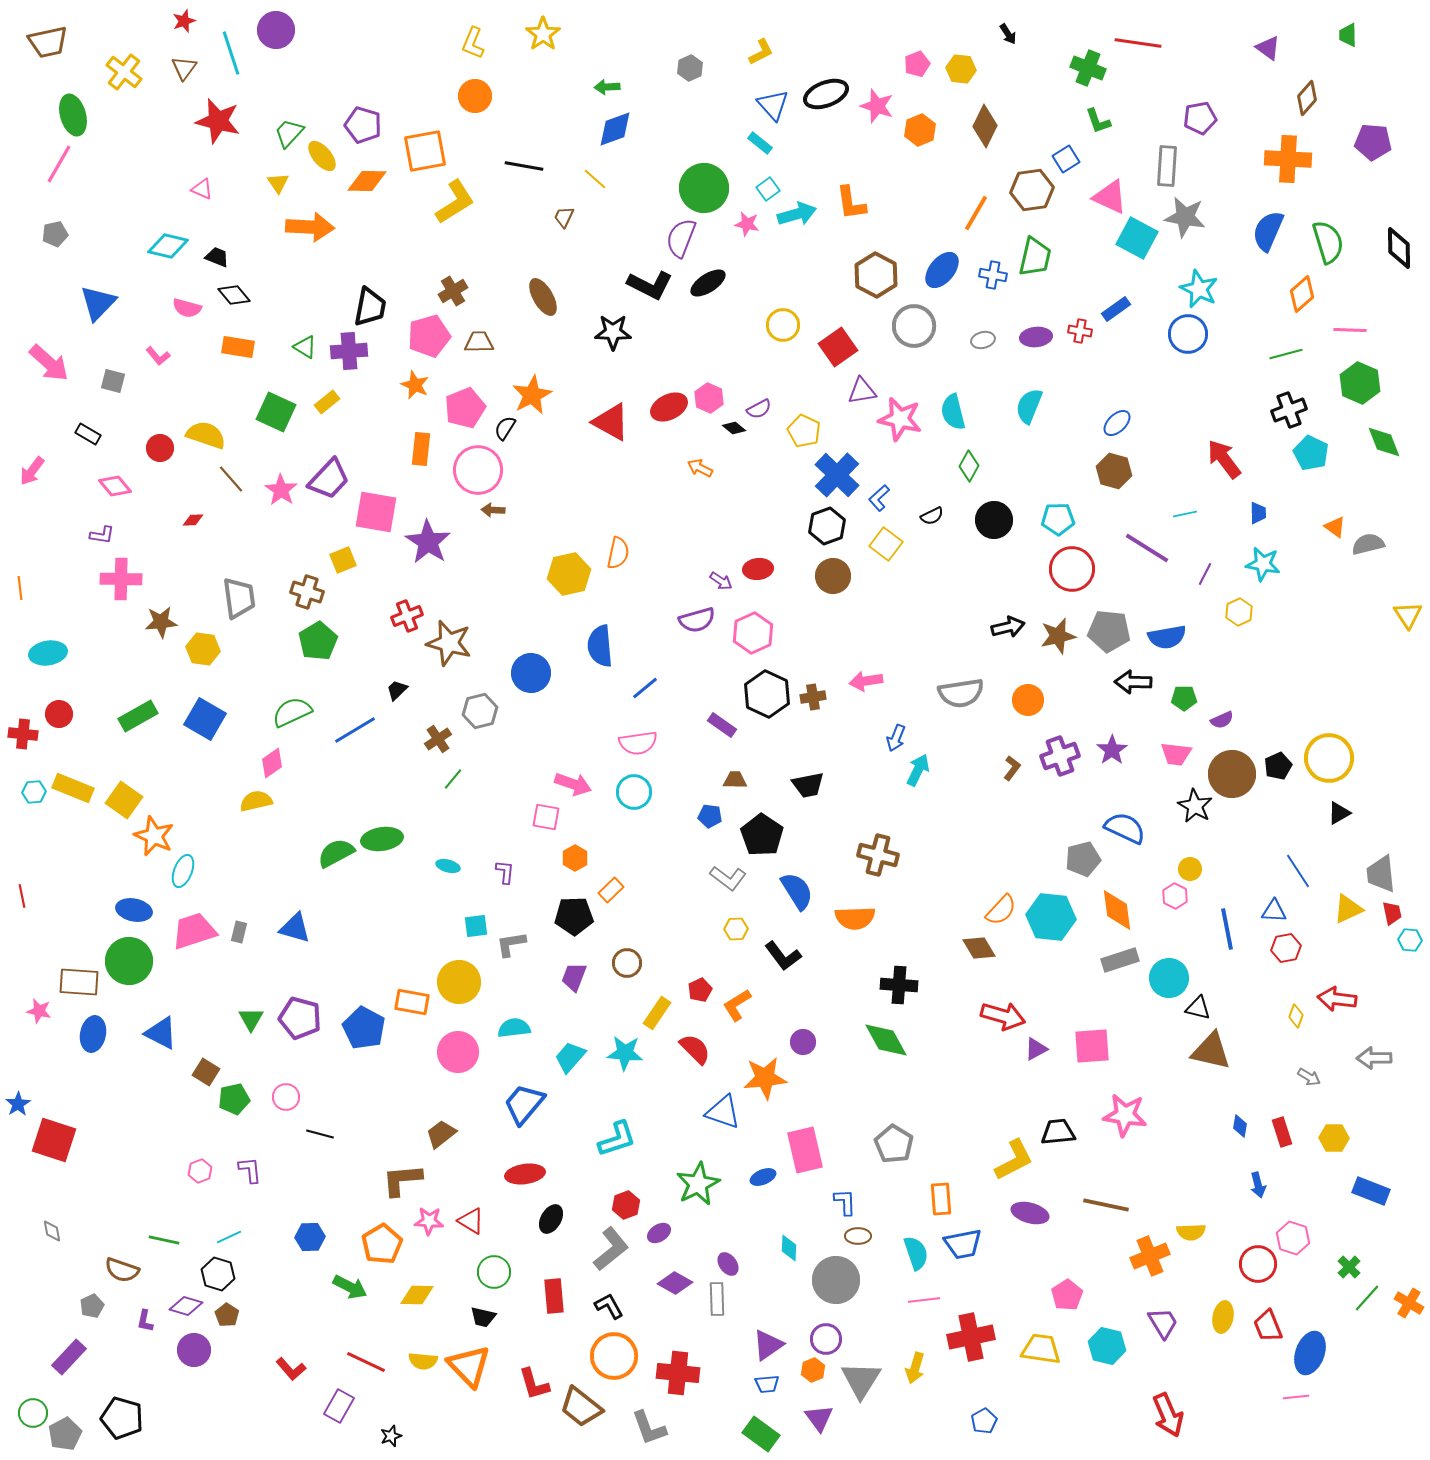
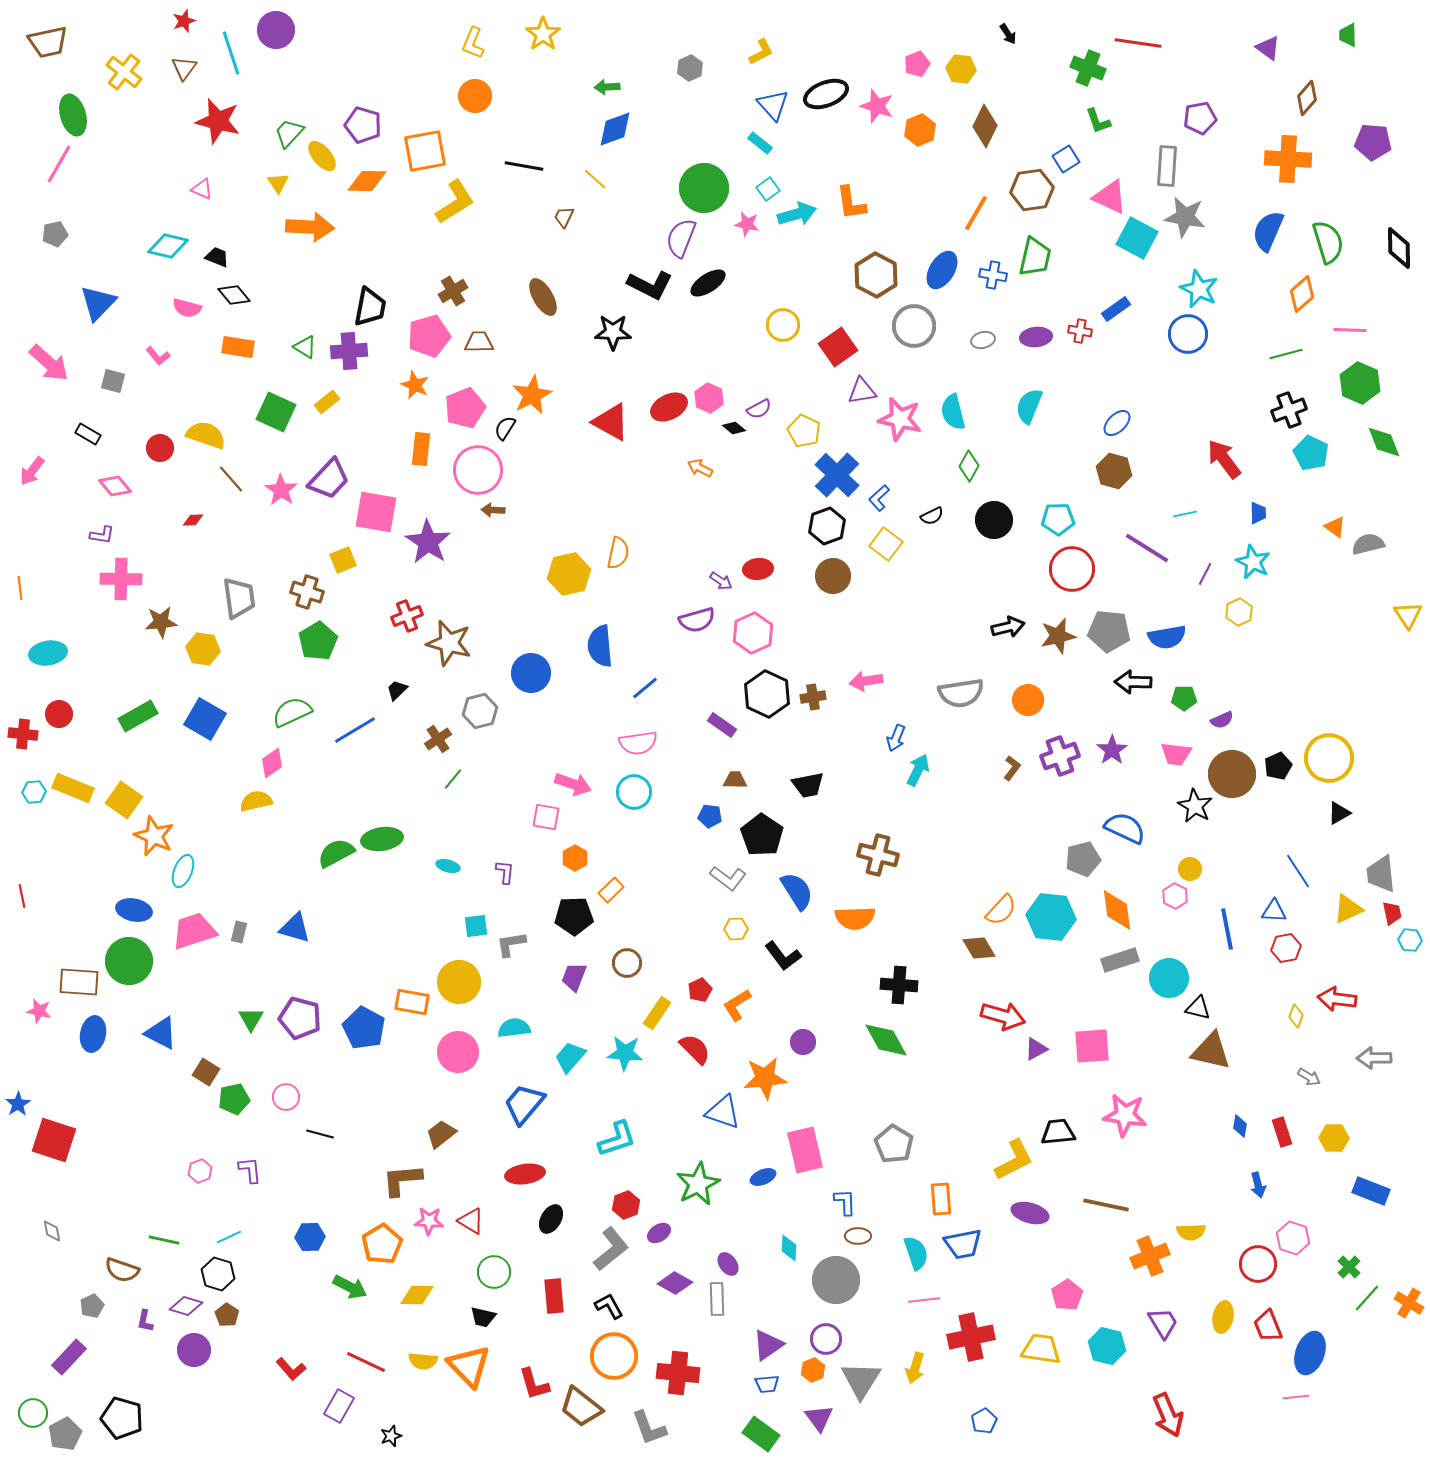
blue ellipse at (942, 270): rotated 9 degrees counterclockwise
cyan star at (1263, 564): moved 10 px left, 2 px up; rotated 16 degrees clockwise
